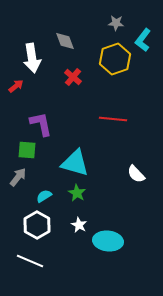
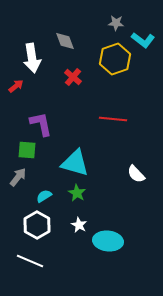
cyan L-shape: rotated 90 degrees counterclockwise
